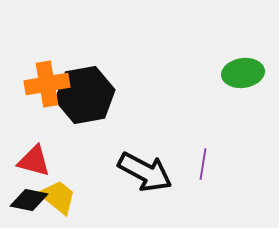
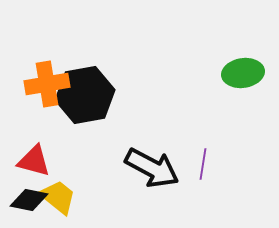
black arrow: moved 7 px right, 4 px up
